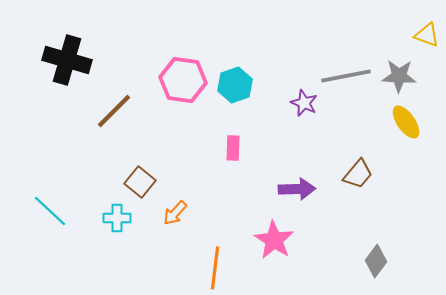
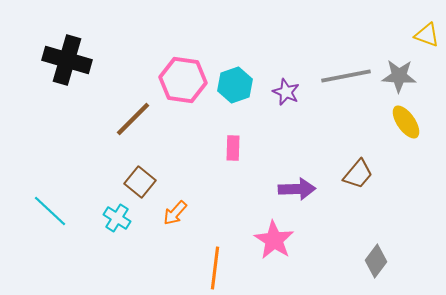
purple star: moved 18 px left, 11 px up
brown line: moved 19 px right, 8 px down
cyan cross: rotated 32 degrees clockwise
